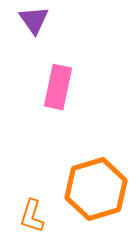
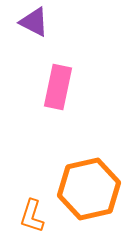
purple triangle: moved 2 px down; rotated 28 degrees counterclockwise
orange hexagon: moved 7 px left; rotated 4 degrees clockwise
